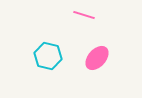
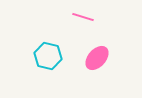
pink line: moved 1 px left, 2 px down
